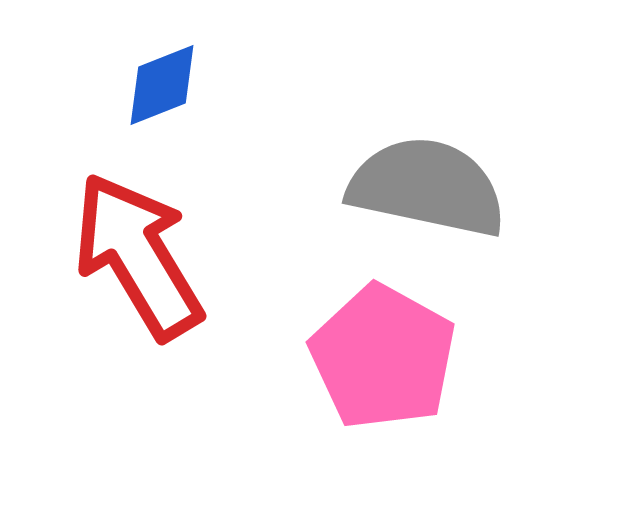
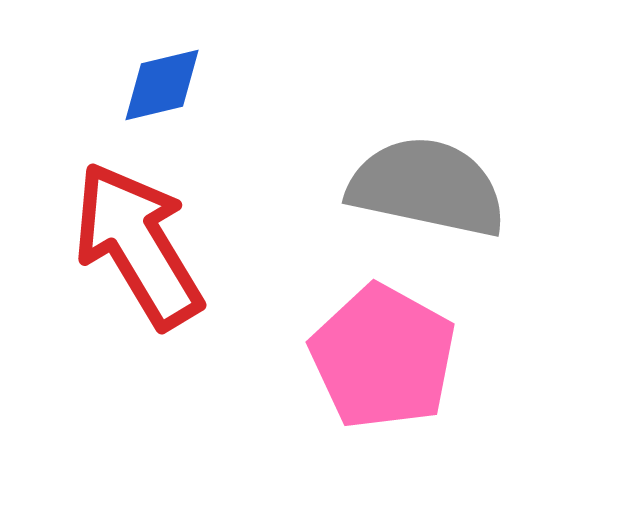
blue diamond: rotated 8 degrees clockwise
red arrow: moved 11 px up
